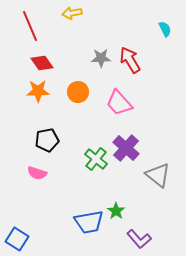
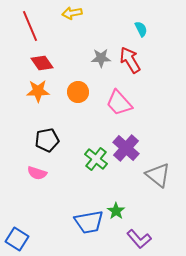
cyan semicircle: moved 24 px left
